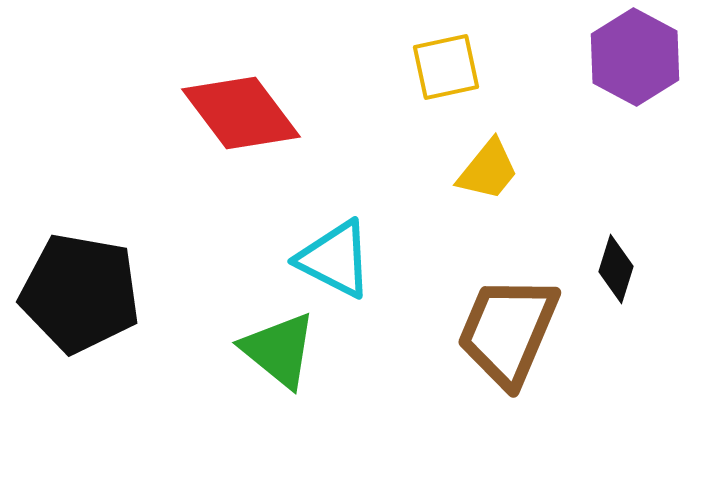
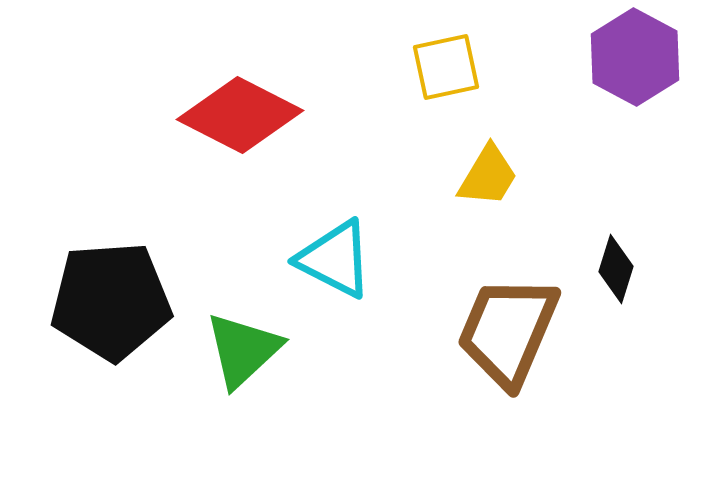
red diamond: moved 1 px left, 2 px down; rotated 26 degrees counterclockwise
yellow trapezoid: moved 6 px down; rotated 8 degrees counterclockwise
black pentagon: moved 31 px right, 8 px down; rotated 14 degrees counterclockwise
green triangle: moved 36 px left; rotated 38 degrees clockwise
